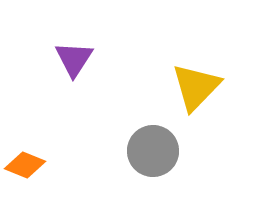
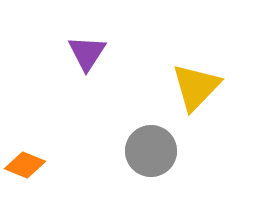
purple triangle: moved 13 px right, 6 px up
gray circle: moved 2 px left
